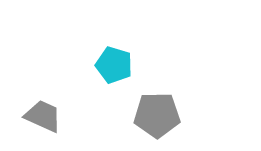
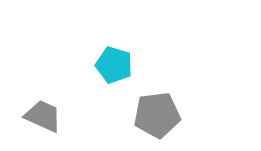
gray pentagon: rotated 6 degrees counterclockwise
